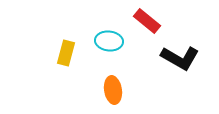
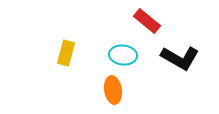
cyan ellipse: moved 14 px right, 14 px down
